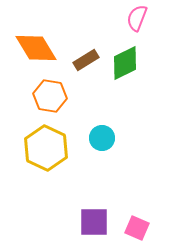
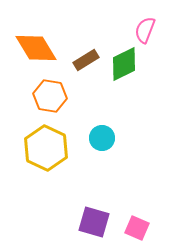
pink semicircle: moved 8 px right, 12 px down
green diamond: moved 1 px left, 1 px down
purple square: rotated 16 degrees clockwise
